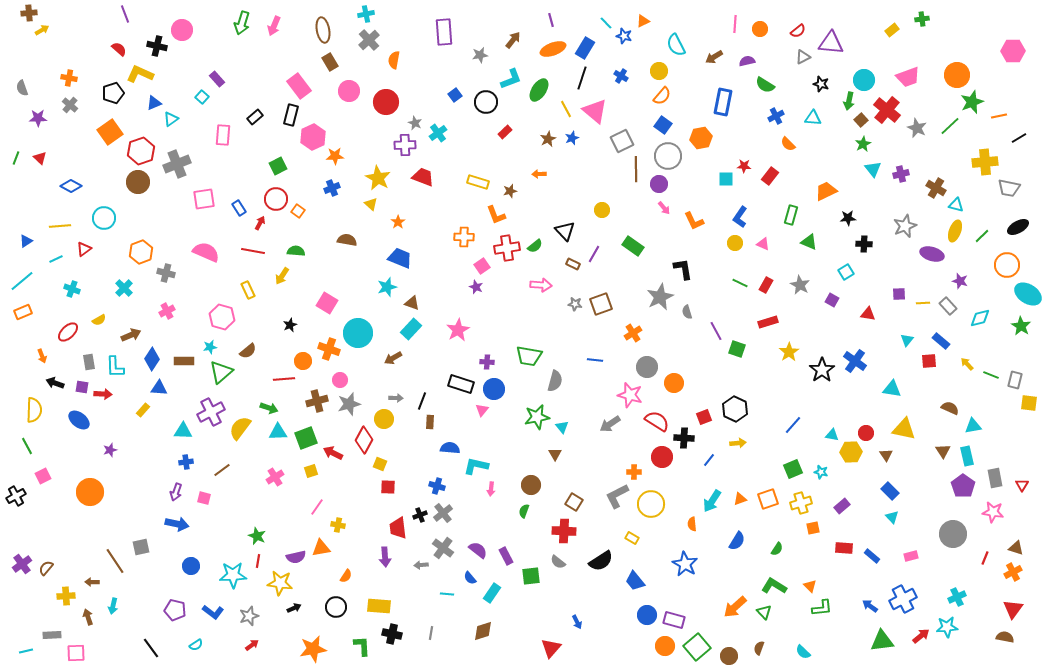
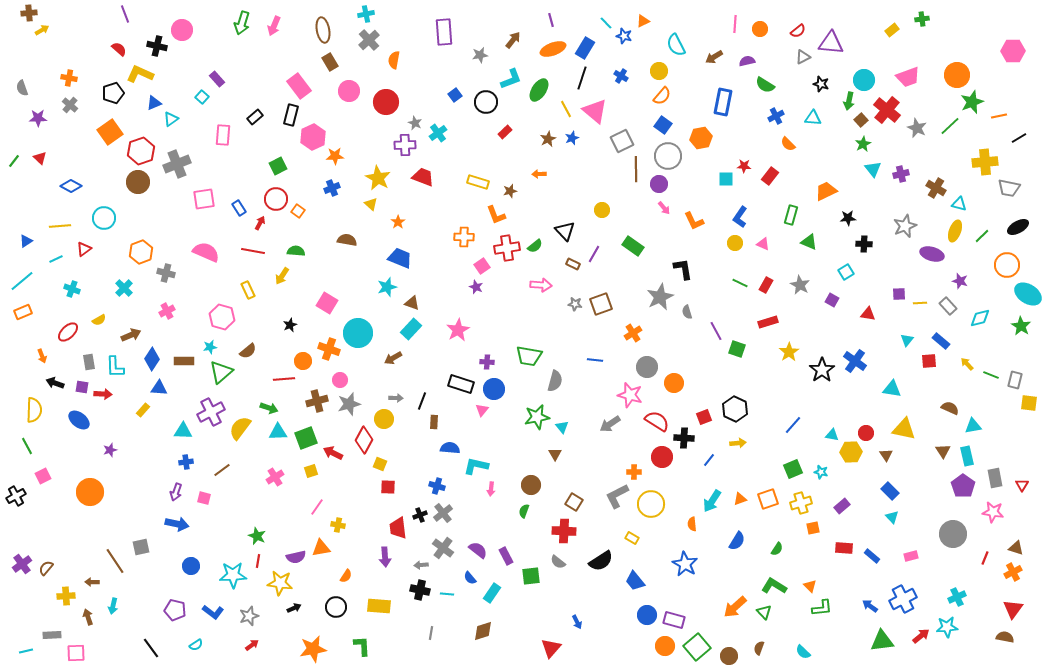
green line at (16, 158): moved 2 px left, 3 px down; rotated 16 degrees clockwise
cyan triangle at (956, 205): moved 3 px right, 1 px up
yellow line at (923, 303): moved 3 px left
brown rectangle at (430, 422): moved 4 px right
black cross at (392, 634): moved 28 px right, 44 px up
